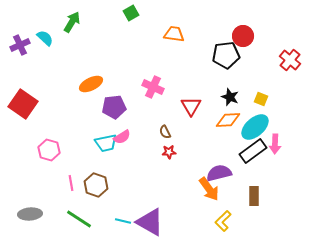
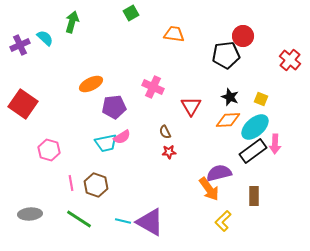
green arrow: rotated 15 degrees counterclockwise
